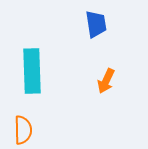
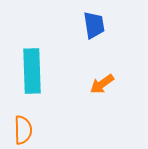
blue trapezoid: moved 2 px left, 1 px down
orange arrow: moved 4 px left, 3 px down; rotated 30 degrees clockwise
